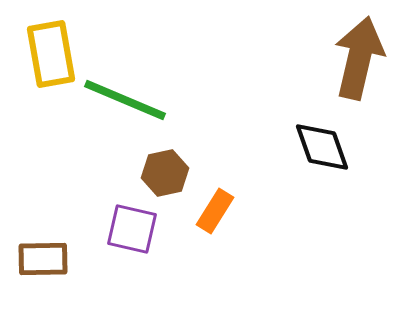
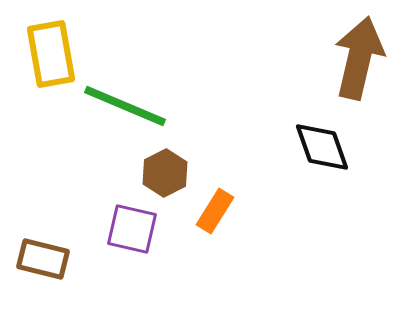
green line: moved 6 px down
brown hexagon: rotated 15 degrees counterclockwise
brown rectangle: rotated 15 degrees clockwise
